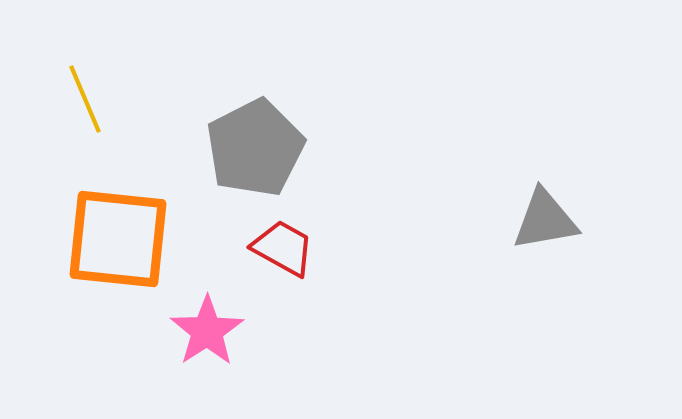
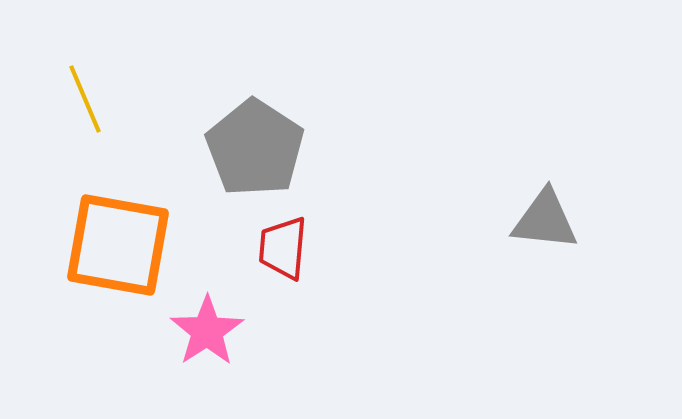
gray pentagon: rotated 12 degrees counterclockwise
gray triangle: rotated 16 degrees clockwise
orange square: moved 6 px down; rotated 4 degrees clockwise
red trapezoid: rotated 114 degrees counterclockwise
